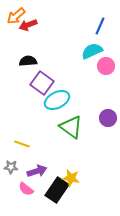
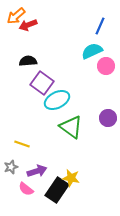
gray star: rotated 24 degrees counterclockwise
